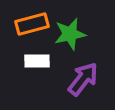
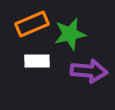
orange rectangle: rotated 8 degrees counterclockwise
purple arrow: moved 6 px right, 8 px up; rotated 57 degrees clockwise
